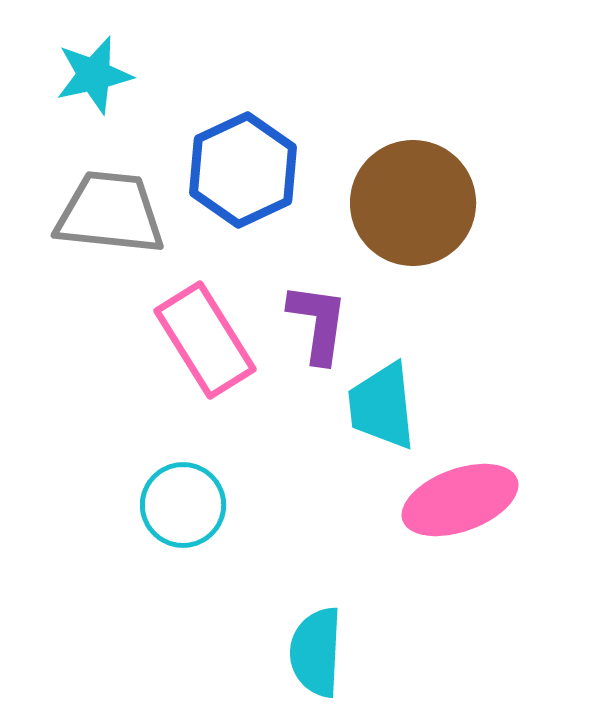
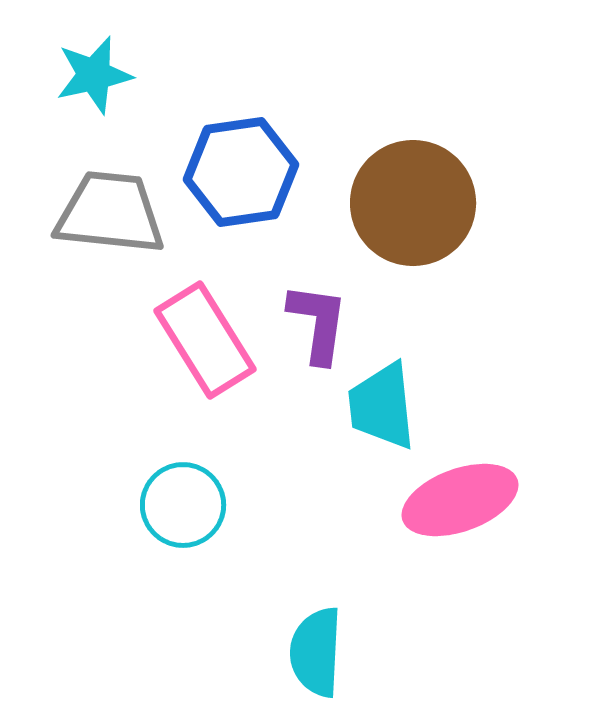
blue hexagon: moved 2 px left, 2 px down; rotated 17 degrees clockwise
